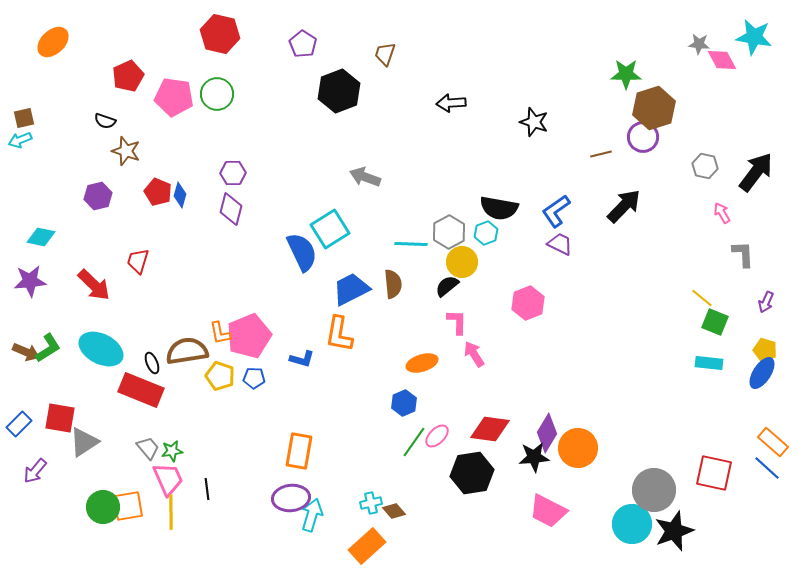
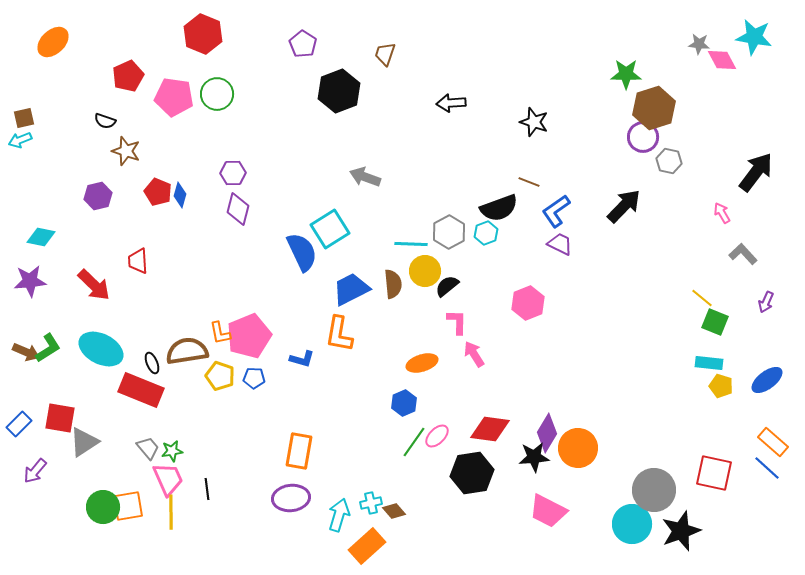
red hexagon at (220, 34): moved 17 px left; rotated 9 degrees clockwise
brown line at (601, 154): moved 72 px left, 28 px down; rotated 35 degrees clockwise
gray hexagon at (705, 166): moved 36 px left, 5 px up
black semicircle at (499, 208): rotated 30 degrees counterclockwise
purple diamond at (231, 209): moved 7 px right
gray L-shape at (743, 254): rotated 40 degrees counterclockwise
red trapezoid at (138, 261): rotated 20 degrees counterclockwise
yellow circle at (462, 262): moved 37 px left, 9 px down
yellow pentagon at (765, 350): moved 44 px left, 36 px down
blue ellipse at (762, 373): moved 5 px right, 7 px down; rotated 20 degrees clockwise
cyan arrow at (312, 515): moved 27 px right
black star at (674, 531): moved 7 px right
